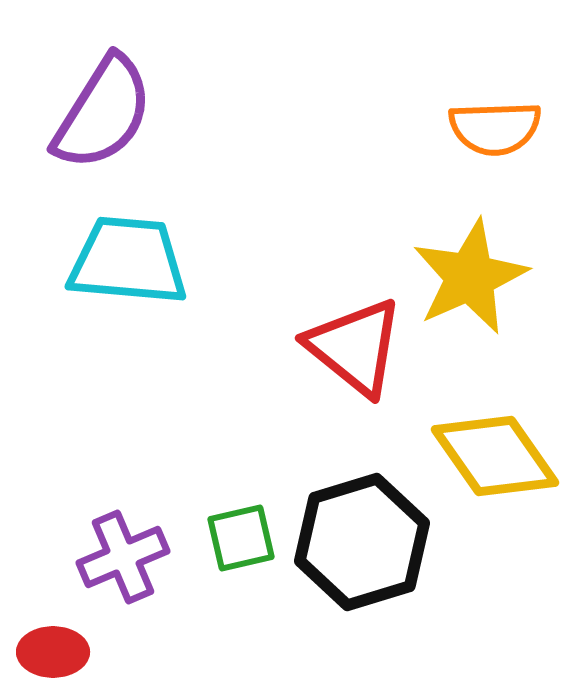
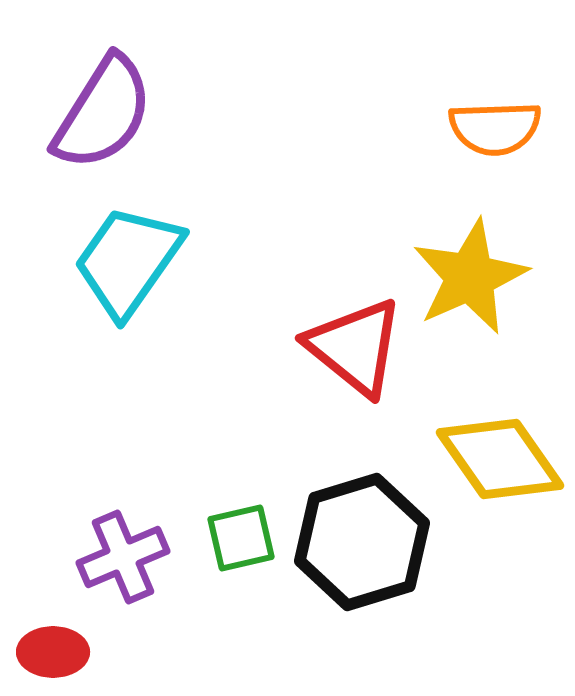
cyan trapezoid: rotated 60 degrees counterclockwise
yellow diamond: moved 5 px right, 3 px down
